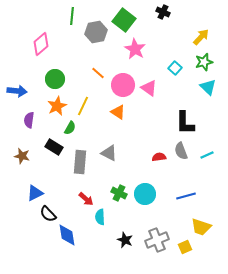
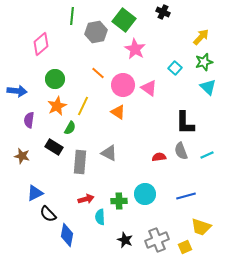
green cross: moved 8 px down; rotated 28 degrees counterclockwise
red arrow: rotated 56 degrees counterclockwise
blue diamond: rotated 20 degrees clockwise
